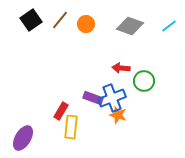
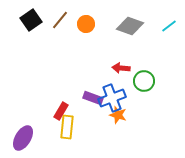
yellow rectangle: moved 4 px left
